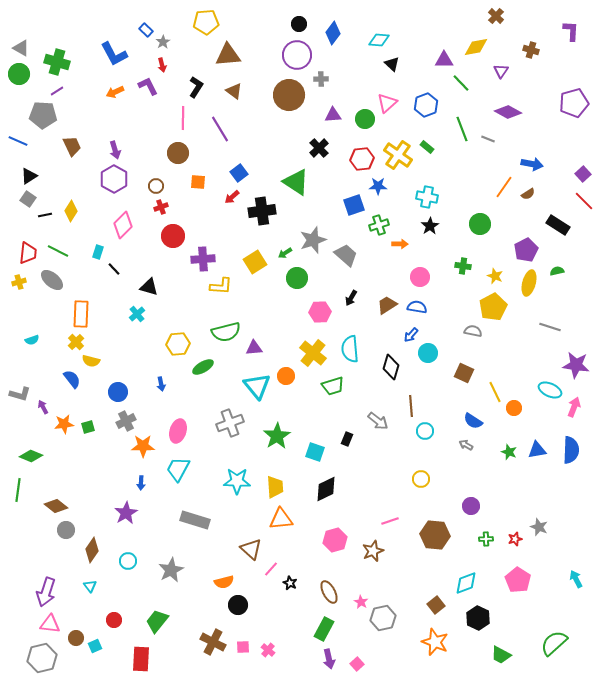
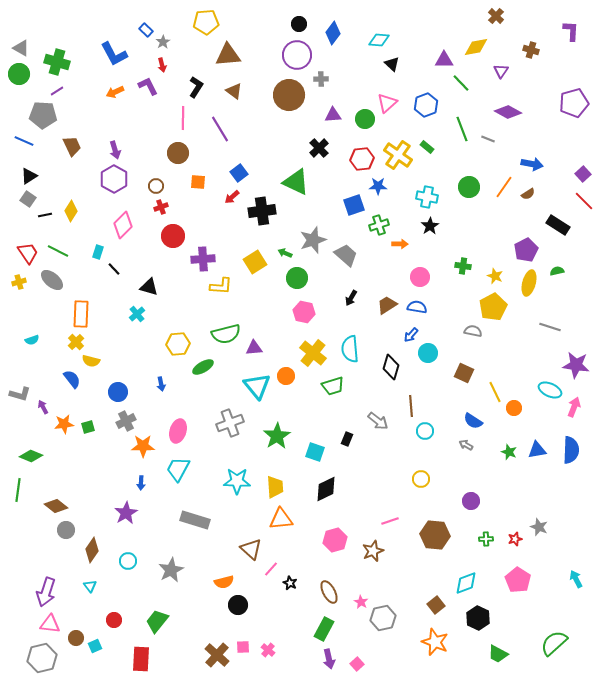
blue line at (18, 141): moved 6 px right
green triangle at (296, 182): rotated 8 degrees counterclockwise
green circle at (480, 224): moved 11 px left, 37 px up
red trapezoid at (28, 253): rotated 40 degrees counterclockwise
green arrow at (285, 253): rotated 56 degrees clockwise
pink hexagon at (320, 312): moved 16 px left; rotated 15 degrees clockwise
green semicircle at (226, 332): moved 2 px down
purple circle at (471, 506): moved 5 px up
brown cross at (213, 642): moved 4 px right, 13 px down; rotated 15 degrees clockwise
green trapezoid at (501, 655): moved 3 px left, 1 px up
